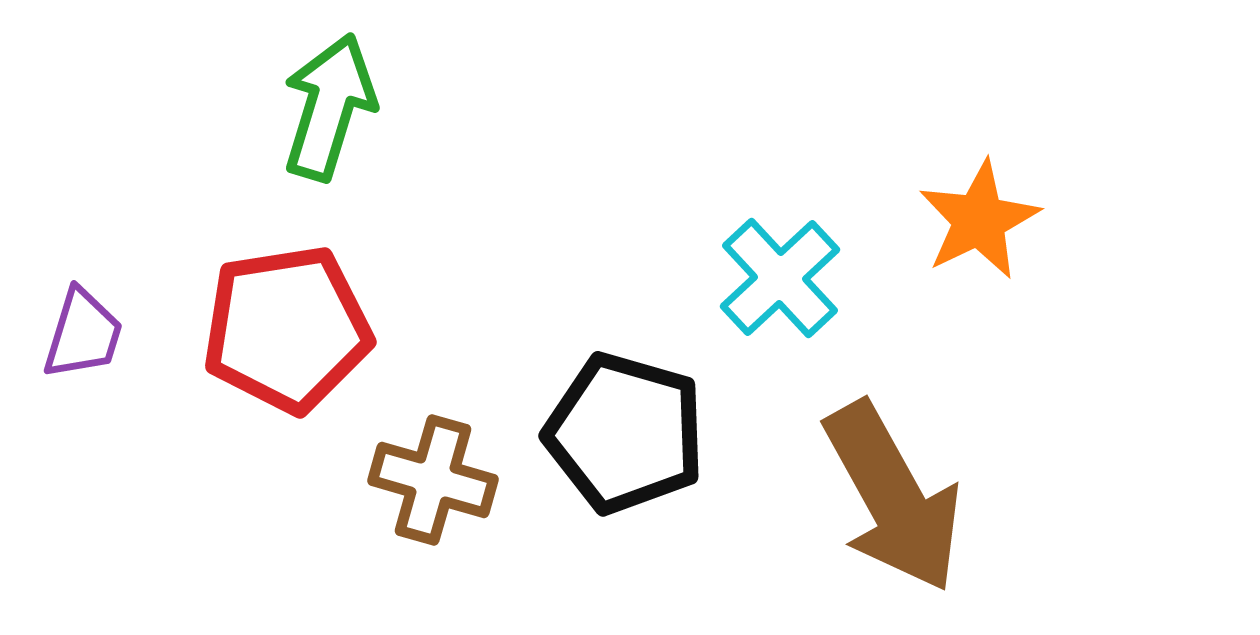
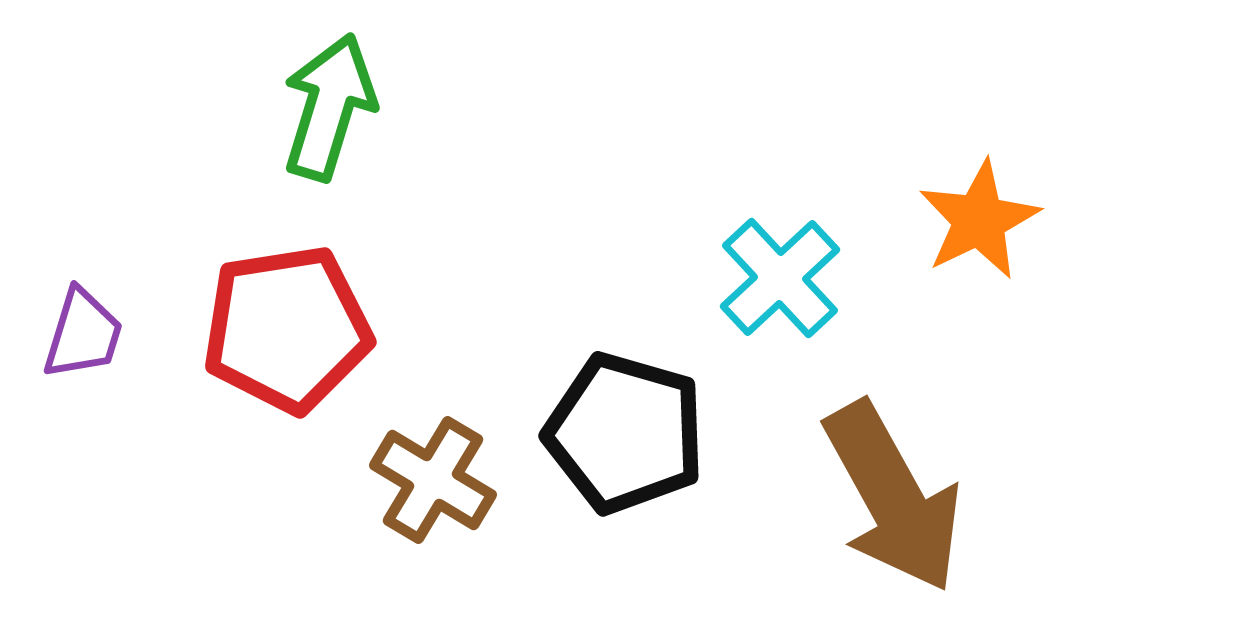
brown cross: rotated 15 degrees clockwise
